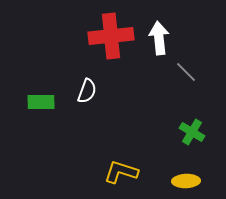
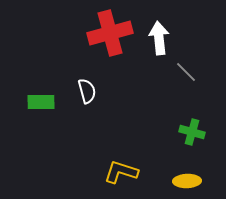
red cross: moved 1 px left, 3 px up; rotated 9 degrees counterclockwise
white semicircle: rotated 35 degrees counterclockwise
green cross: rotated 15 degrees counterclockwise
yellow ellipse: moved 1 px right
